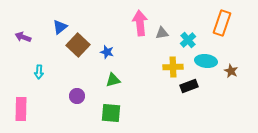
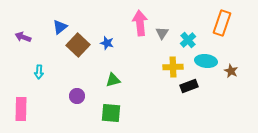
gray triangle: rotated 48 degrees counterclockwise
blue star: moved 9 px up
